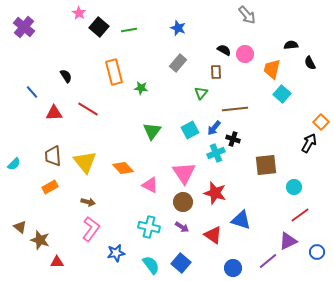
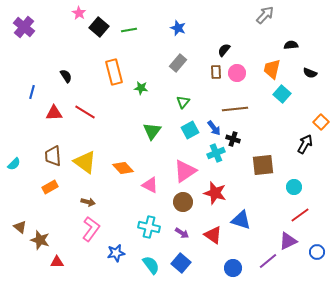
gray arrow at (247, 15): moved 18 px right; rotated 96 degrees counterclockwise
black semicircle at (224, 50): rotated 80 degrees counterclockwise
pink circle at (245, 54): moved 8 px left, 19 px down
black semicircle at (310, 63): moved 10 px down; rotated 40 degrees counterclockwise
blue line at (32, 92): rotated 56 degrees clockwise
green triangle at (201, 93): moved 18 px left, 9 px down
red line at (88, 109): moved 3 px left, 3 px down
blue arrow at (214, 128): rotated 77 degrees counterclockwise
black arrow at (309, 143): moved 4 px left, 1 px down
yellow triangle at (85, 162): rotated 15 degrees counterclockwise
brown square at (266, 165): moved 3 px left
pink triangle at (184, 173): moved 1 px right, 2 px up; rotated 30 degrees clockwise
purple arrow at (182, 227): moved 6 px down
